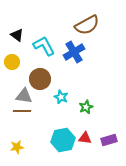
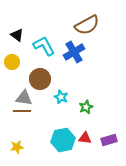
gray triangle: moved 2 px down
